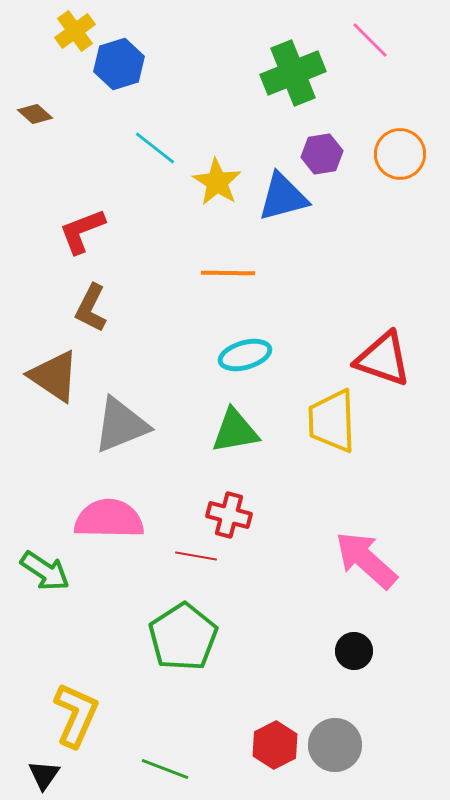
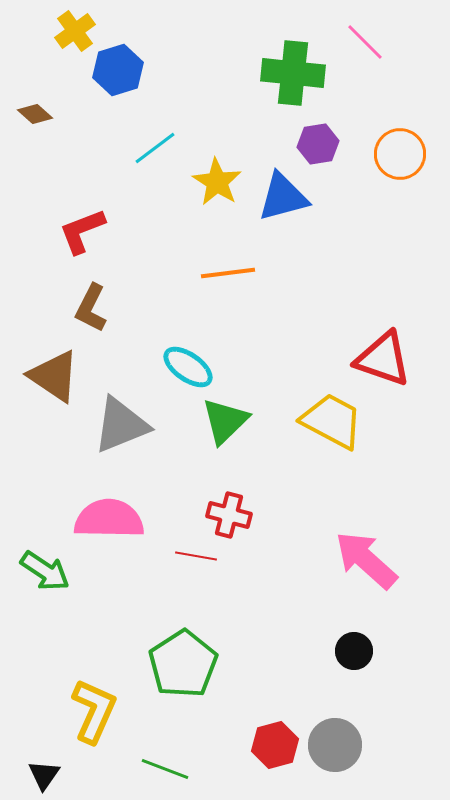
pink line: moved 5 px left, 2 px down
blue hexagon: moved 1 px left, 6 px down
green cross: rotated 28 degrees clockwise
cyan line: rotated 75 degrees counterclockwise
purple hexagon: moved 4 px left, 10 px up
orange line: rotated 8 degrees counterclockwise
cyan ellipse: moved 57 px left, 12 px down; rotated 51 degrees clockwise
yellow trapezoid: rotated 120 degrees clockwise
green triangle: moved 10 px left, 10 px up; rotated 34 degrees counterclockwise
green pentagon: moved 27 px down
yellow L-shape: moved 18 px right, 4 px up
red hexagon: rotated 12 degrees clockwise
